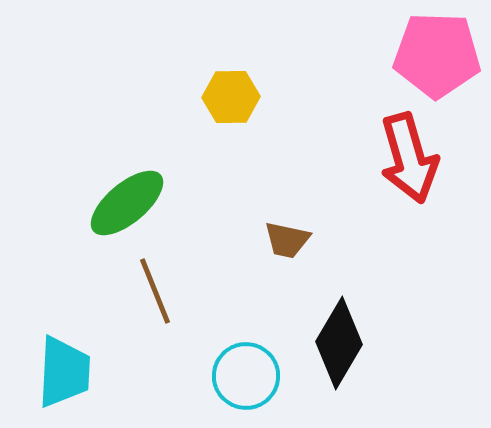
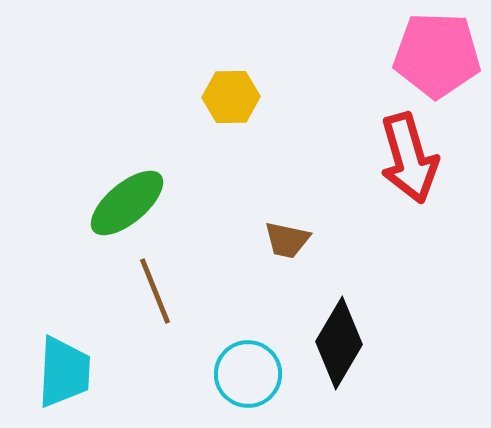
cyan circle: moved 2 px right, 2 px up
